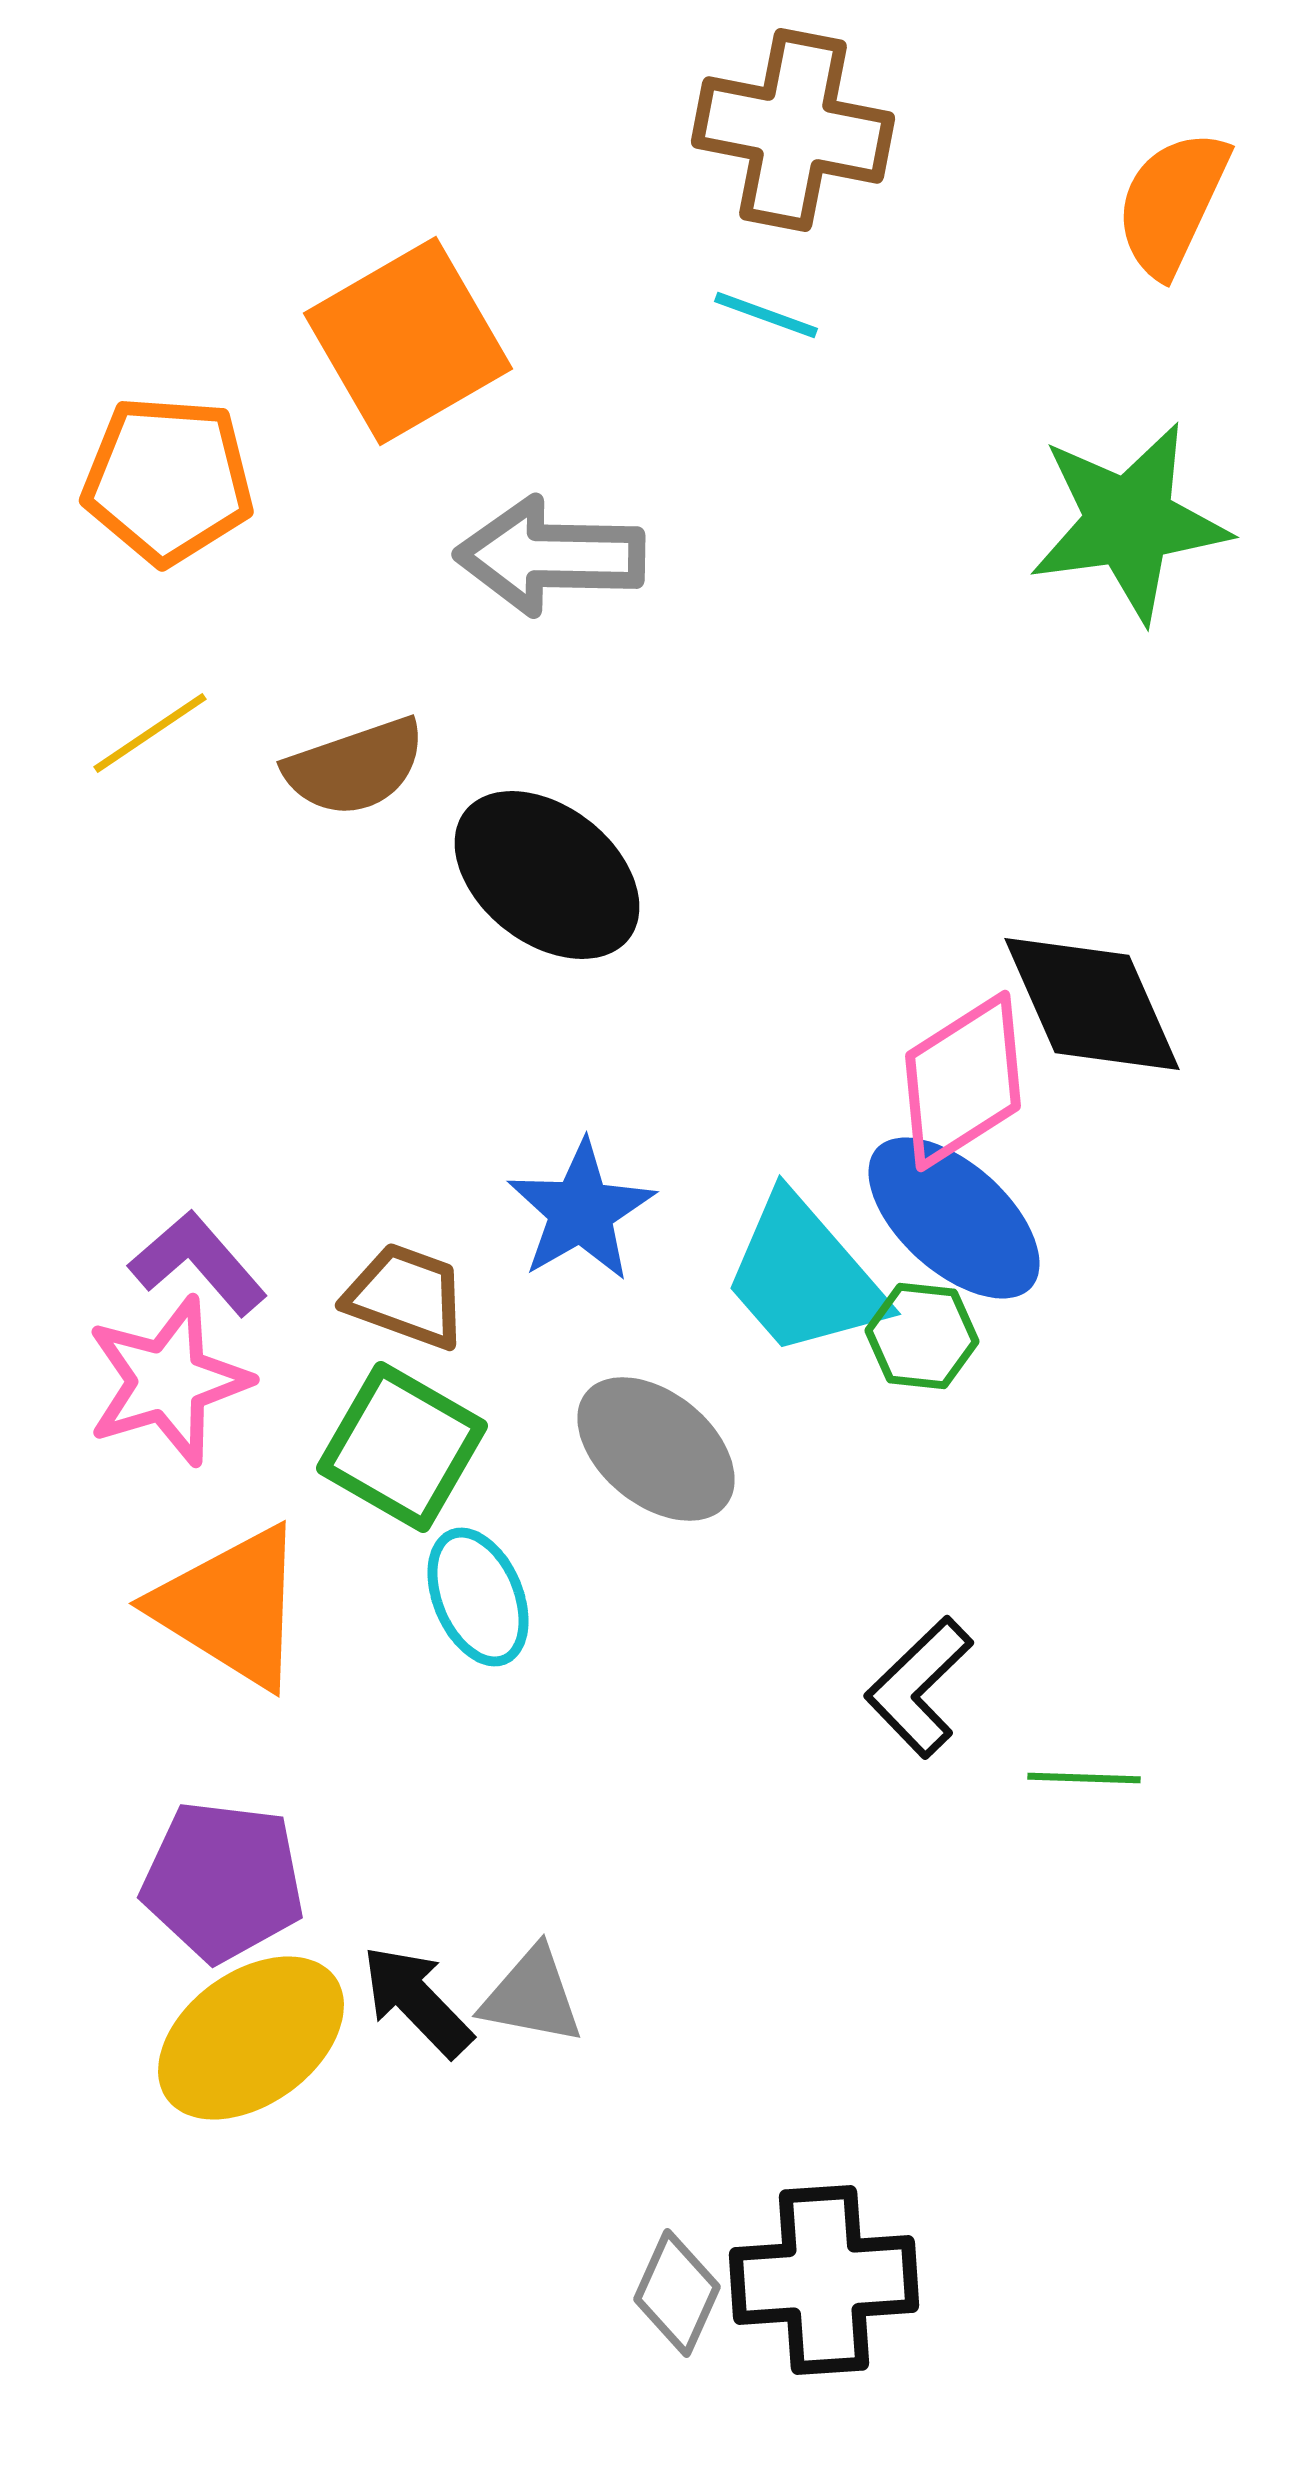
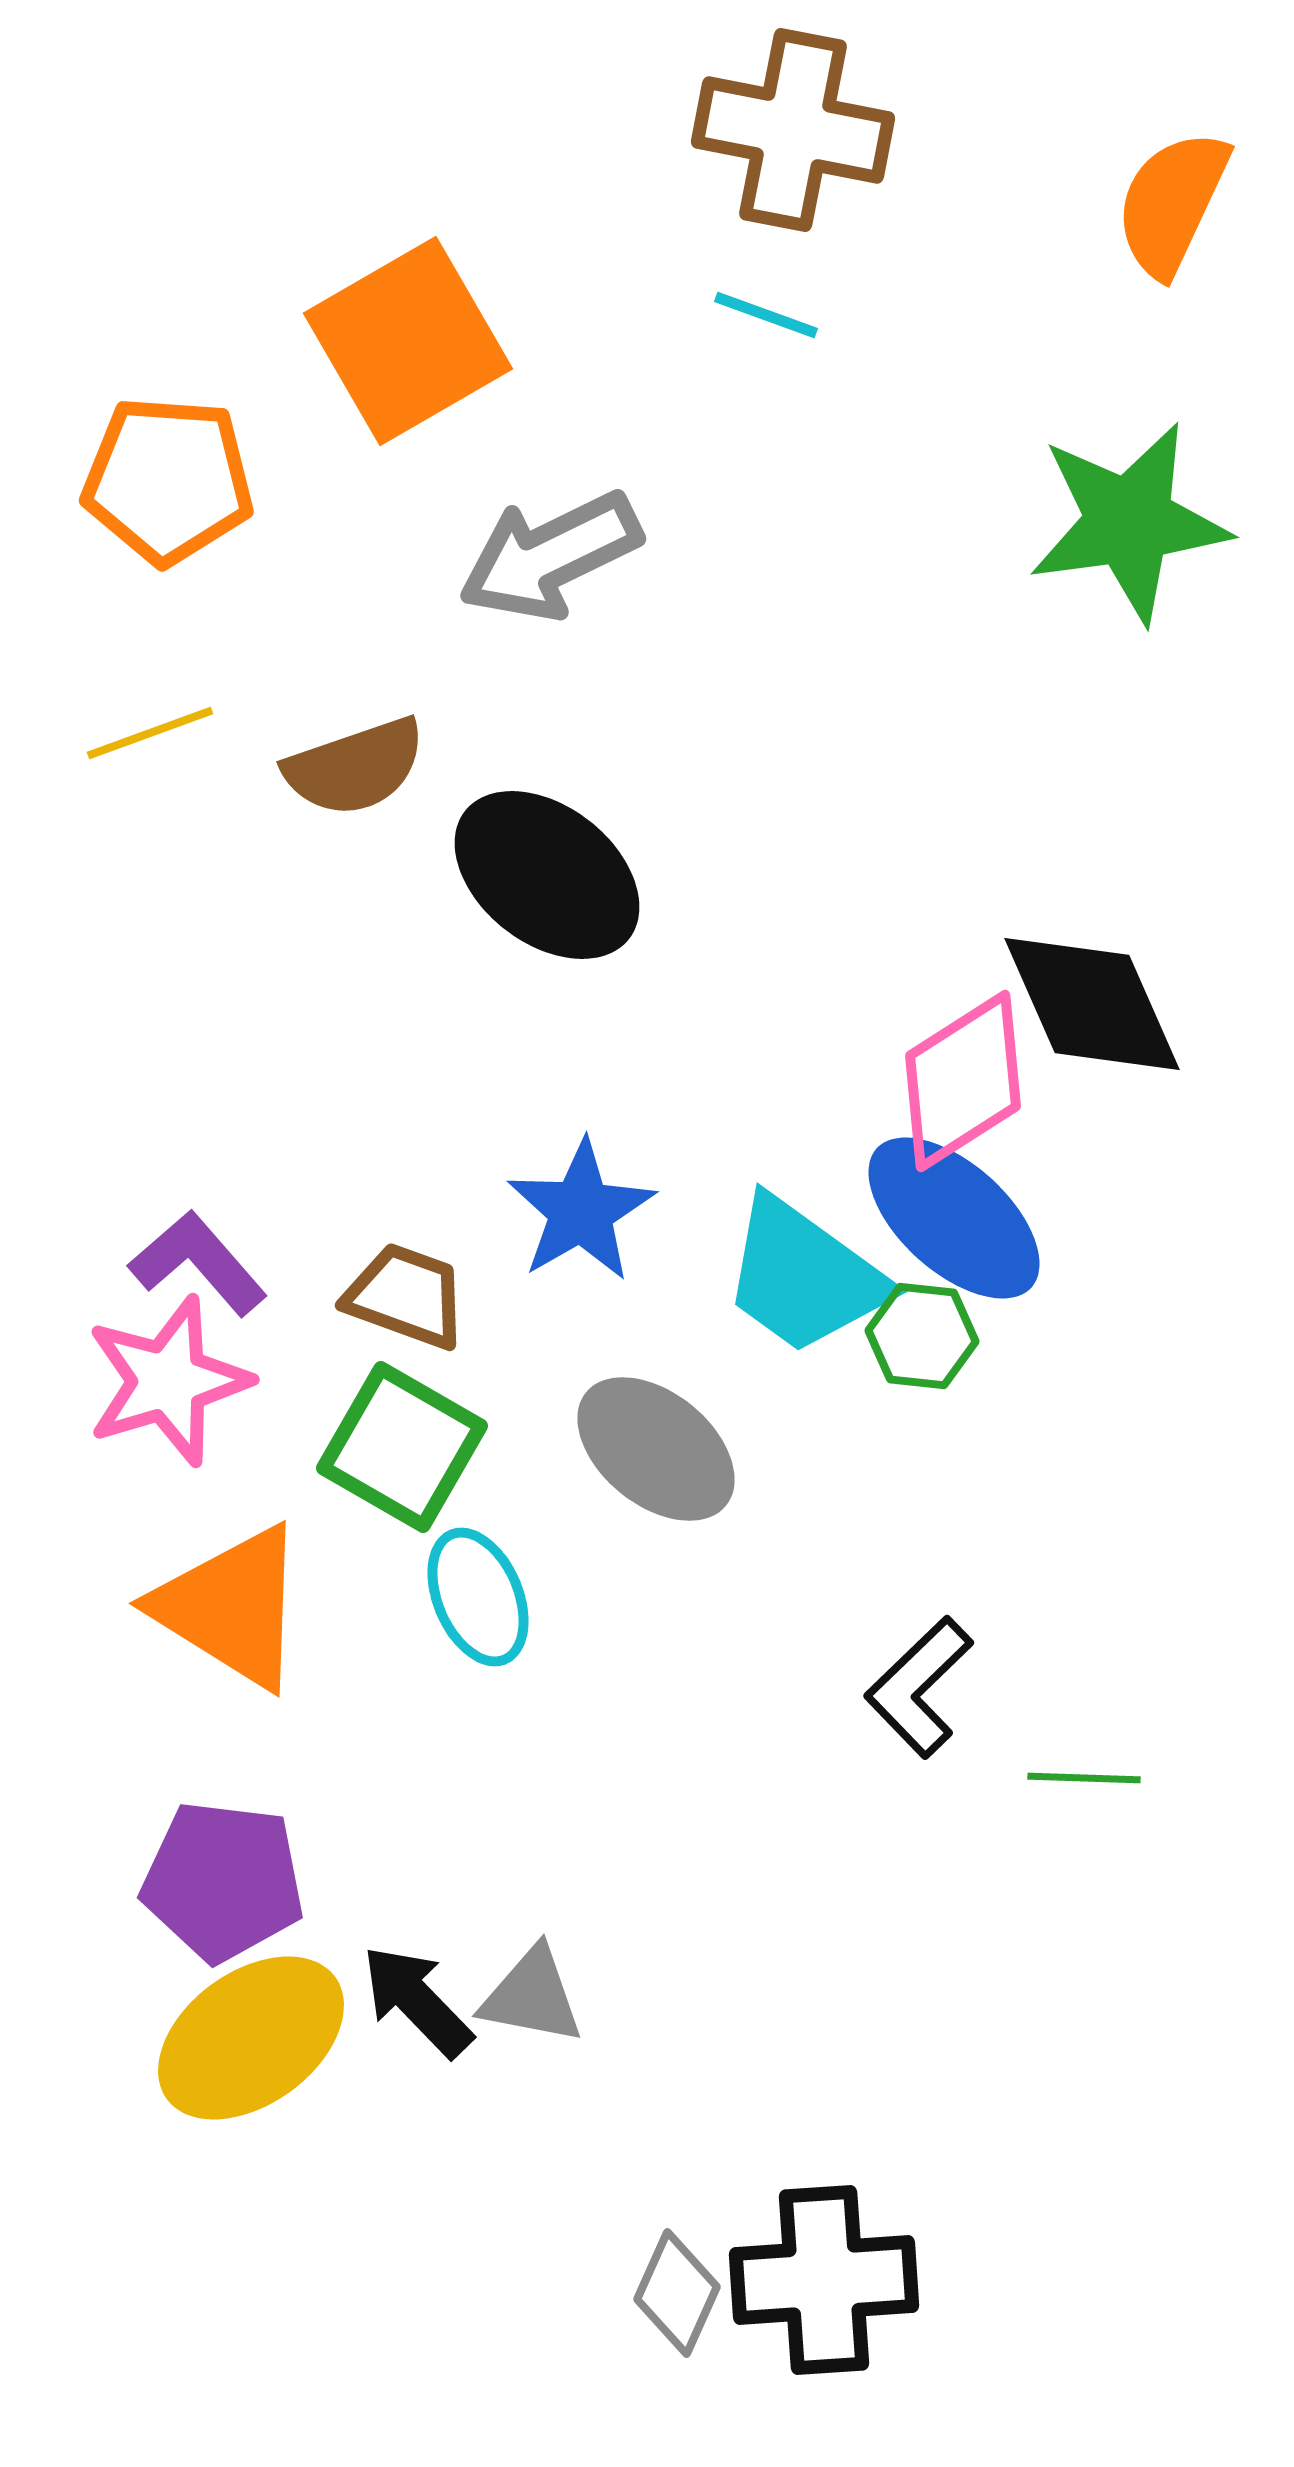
gray arrow: rotated 27 degrees counterclockwise
yellow line: rotated 14 degrees clockwise
cyan trapezoid: rotated 13 degrees counterclockwise
